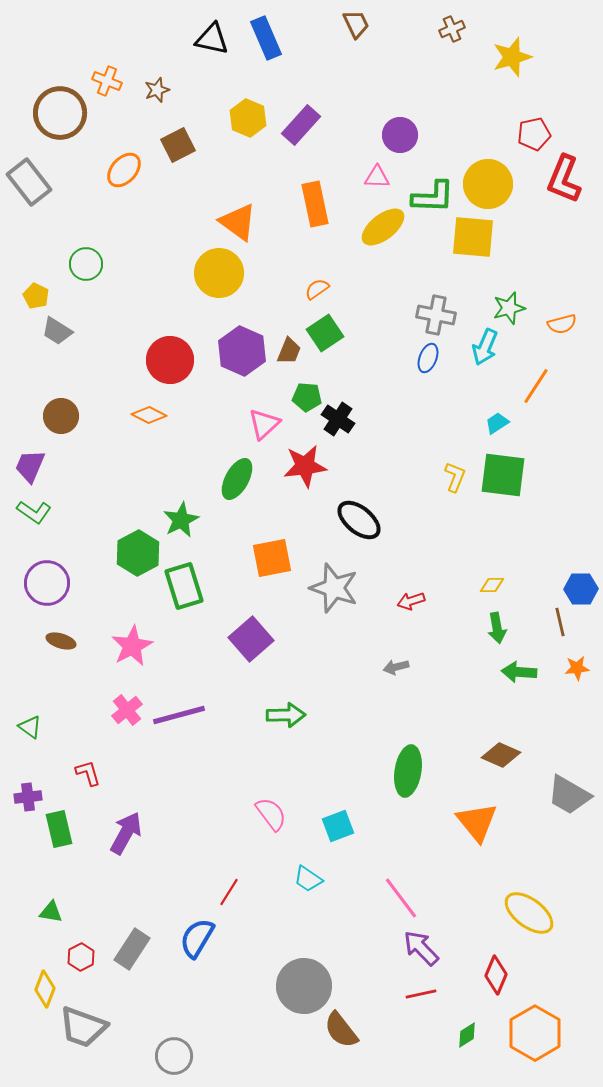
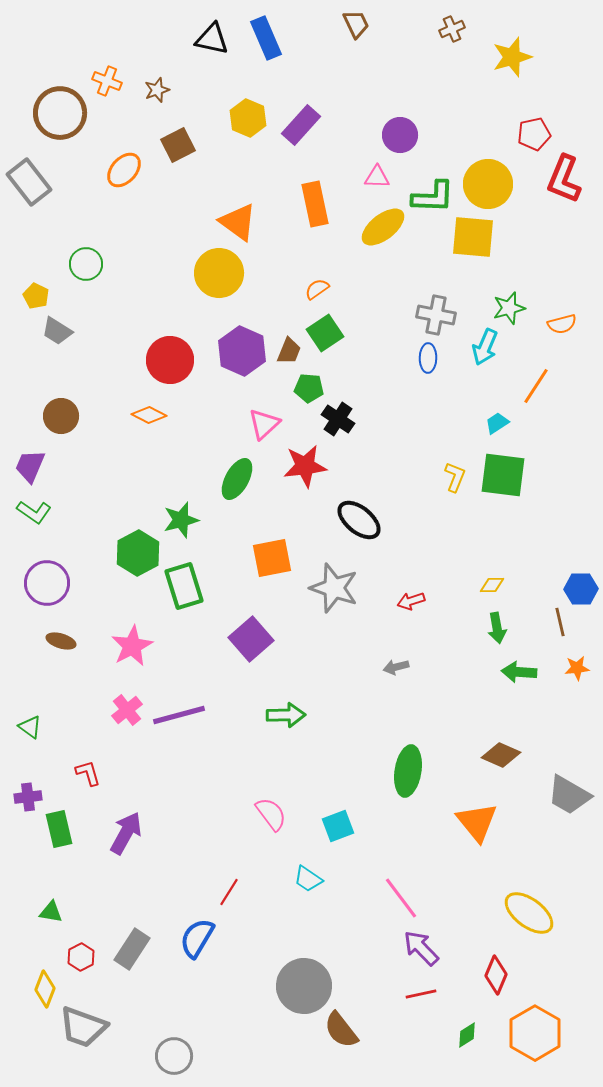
blue ellipse at (428, 358): rotated 20 degrees counterclockwise
green pentagon at (307, 397): moved 2 px right, 9 px up
green star at (181, 520): rotated 12 degrees clockwise
